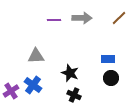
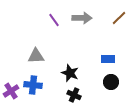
purple line: rotated 56 degrees clockwise
black circle: moved 4 px down
blue cross: rotated 30 degrees counterclockwise
